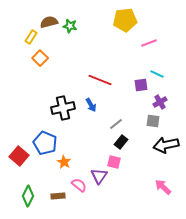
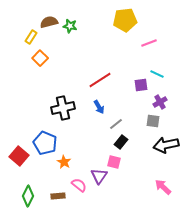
red line: rotated 55 degrees counterclockwise
blue arrow: moved 8 px right, 2 px down
